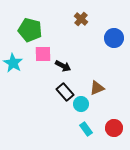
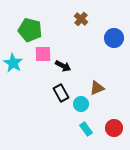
black rectangle: moved 4 px left, 1 px down; rotated 12 degrees clockwise
